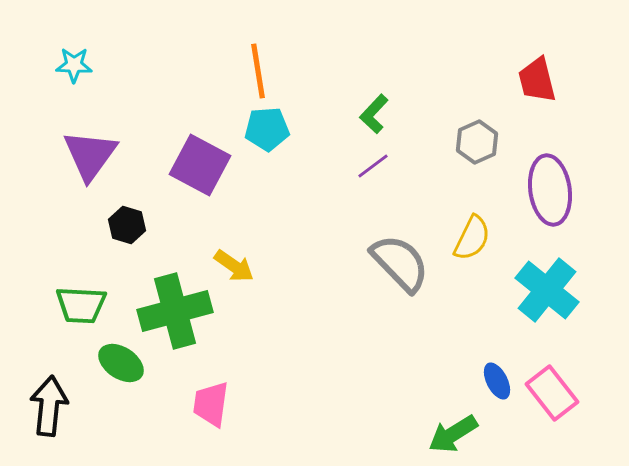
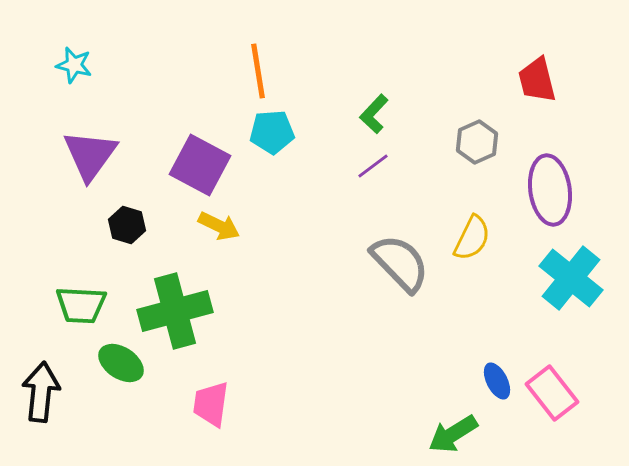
cyan star: rotated 12 degrees clockwise
cyan pentagon: moved 5 px right, 3 px down
yellow arrow: moved 15 px left, 40 px up; rotated 9 degrees counterclockwise
cyan cross: moved 24 px right, 12 px up
black arrow: moved 8 px left, 14 px up
